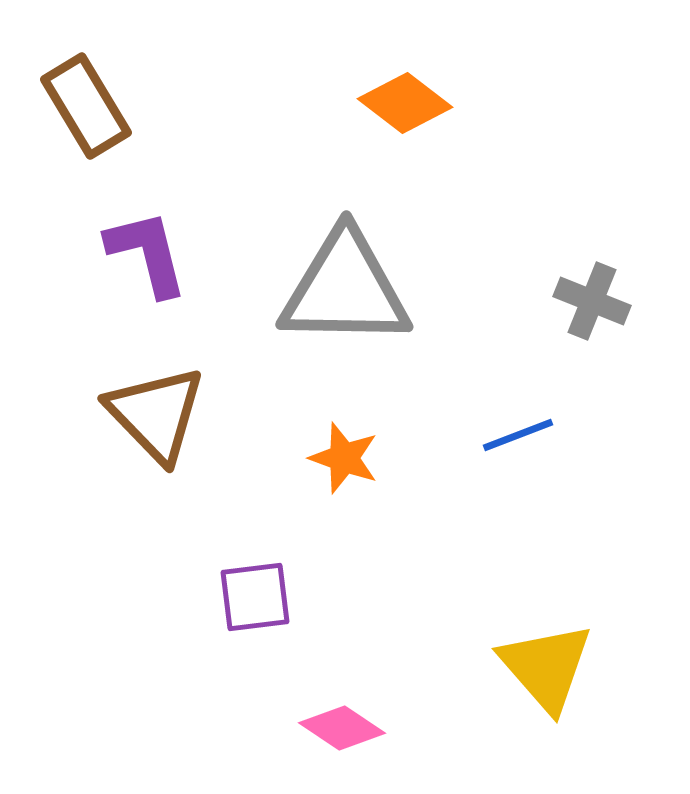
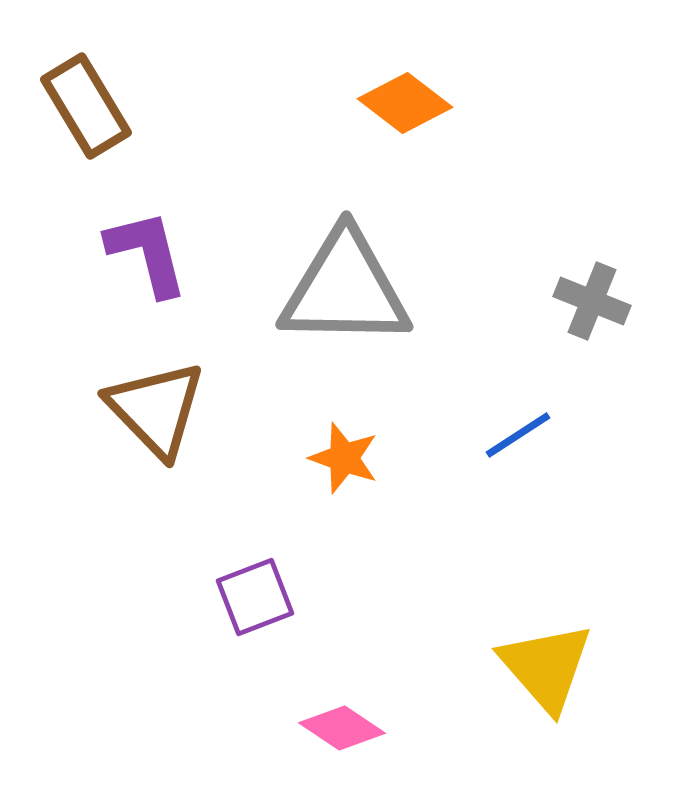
brown triangle: moved 5 px up
blue line: rotated 12 degrees counterclockwise
purple square: rotated 14 degrees counterclockwise
